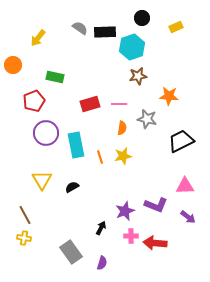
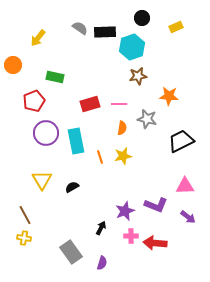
cyan rectangle: moved 4 px up
